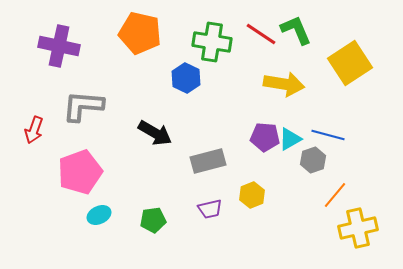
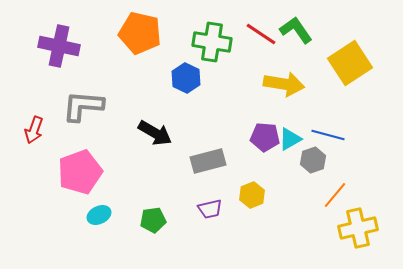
green L-shape: rotated 12 degrees counterclockwise
